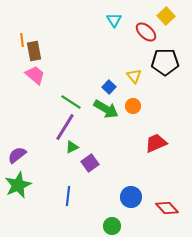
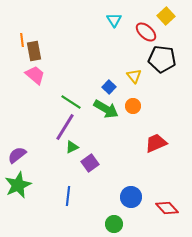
black pentagon: moved 3 px left, 3 px up; rotated 8 degrees clockwise
green circle: moved 2 px right, 2 px up
